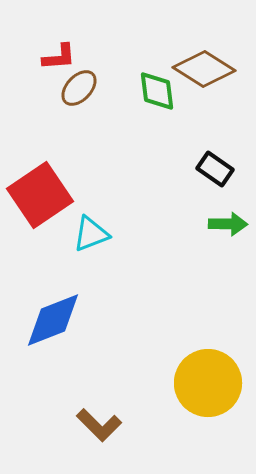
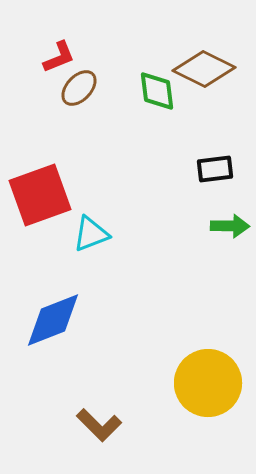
red L-shape: rotated 18 degrees counterclockwise
brown diamond: rotated 6 degrees counterclockwise
black rectangle: rotated 42 degrees counterclockwise
red square: rotated 14 degrees clockwise
green arrow: moved 2 px right, 2 px down
